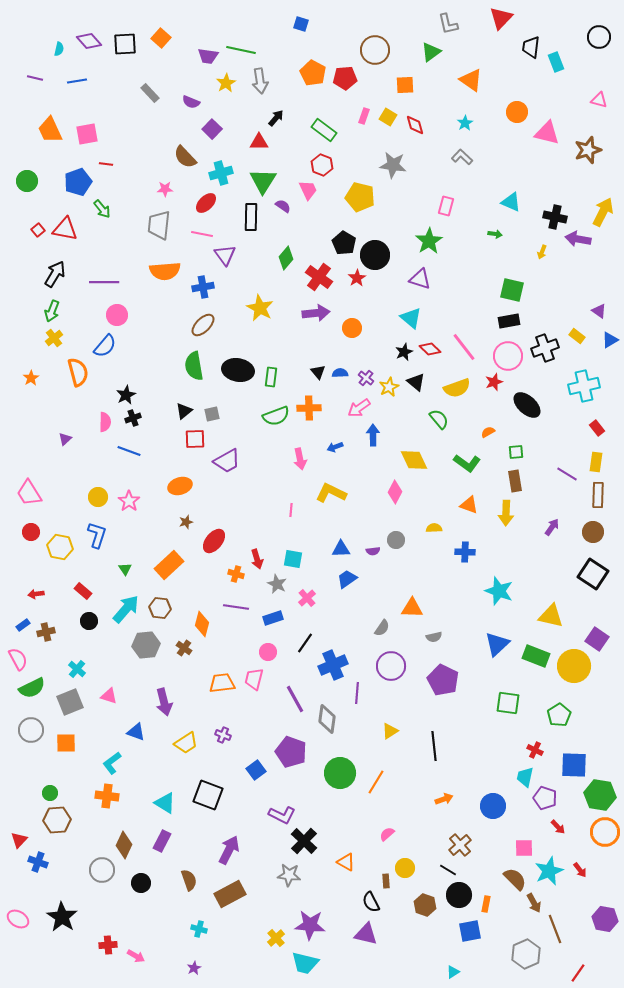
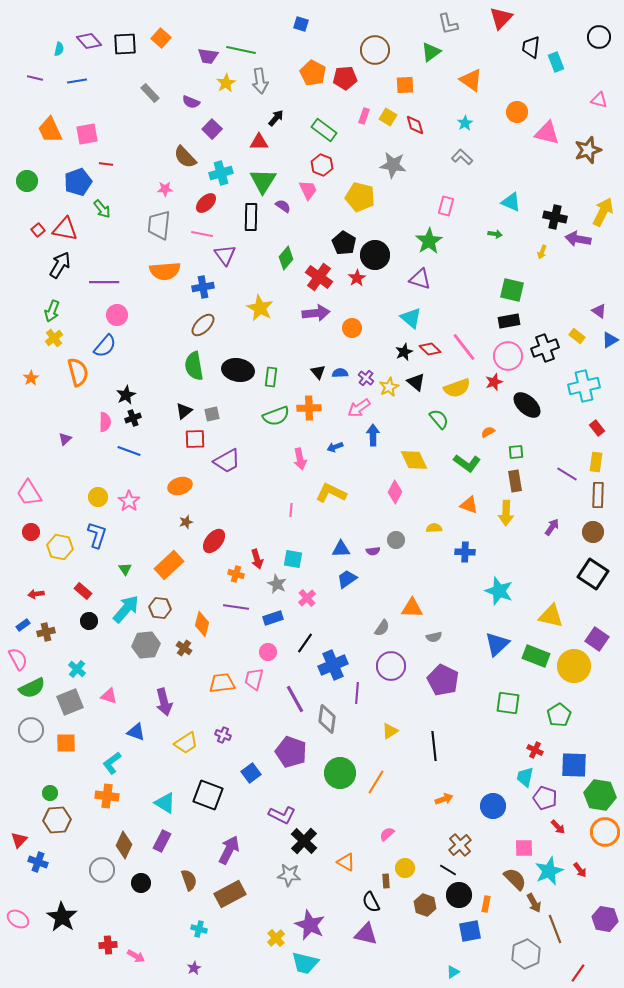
black arrow at (55, 274): moved 5 px right, 9 px up
blue square at (256, 770): moved 5 px left, 3 px down
purple star at (310, 925): rotated 20 degrees clockwise
